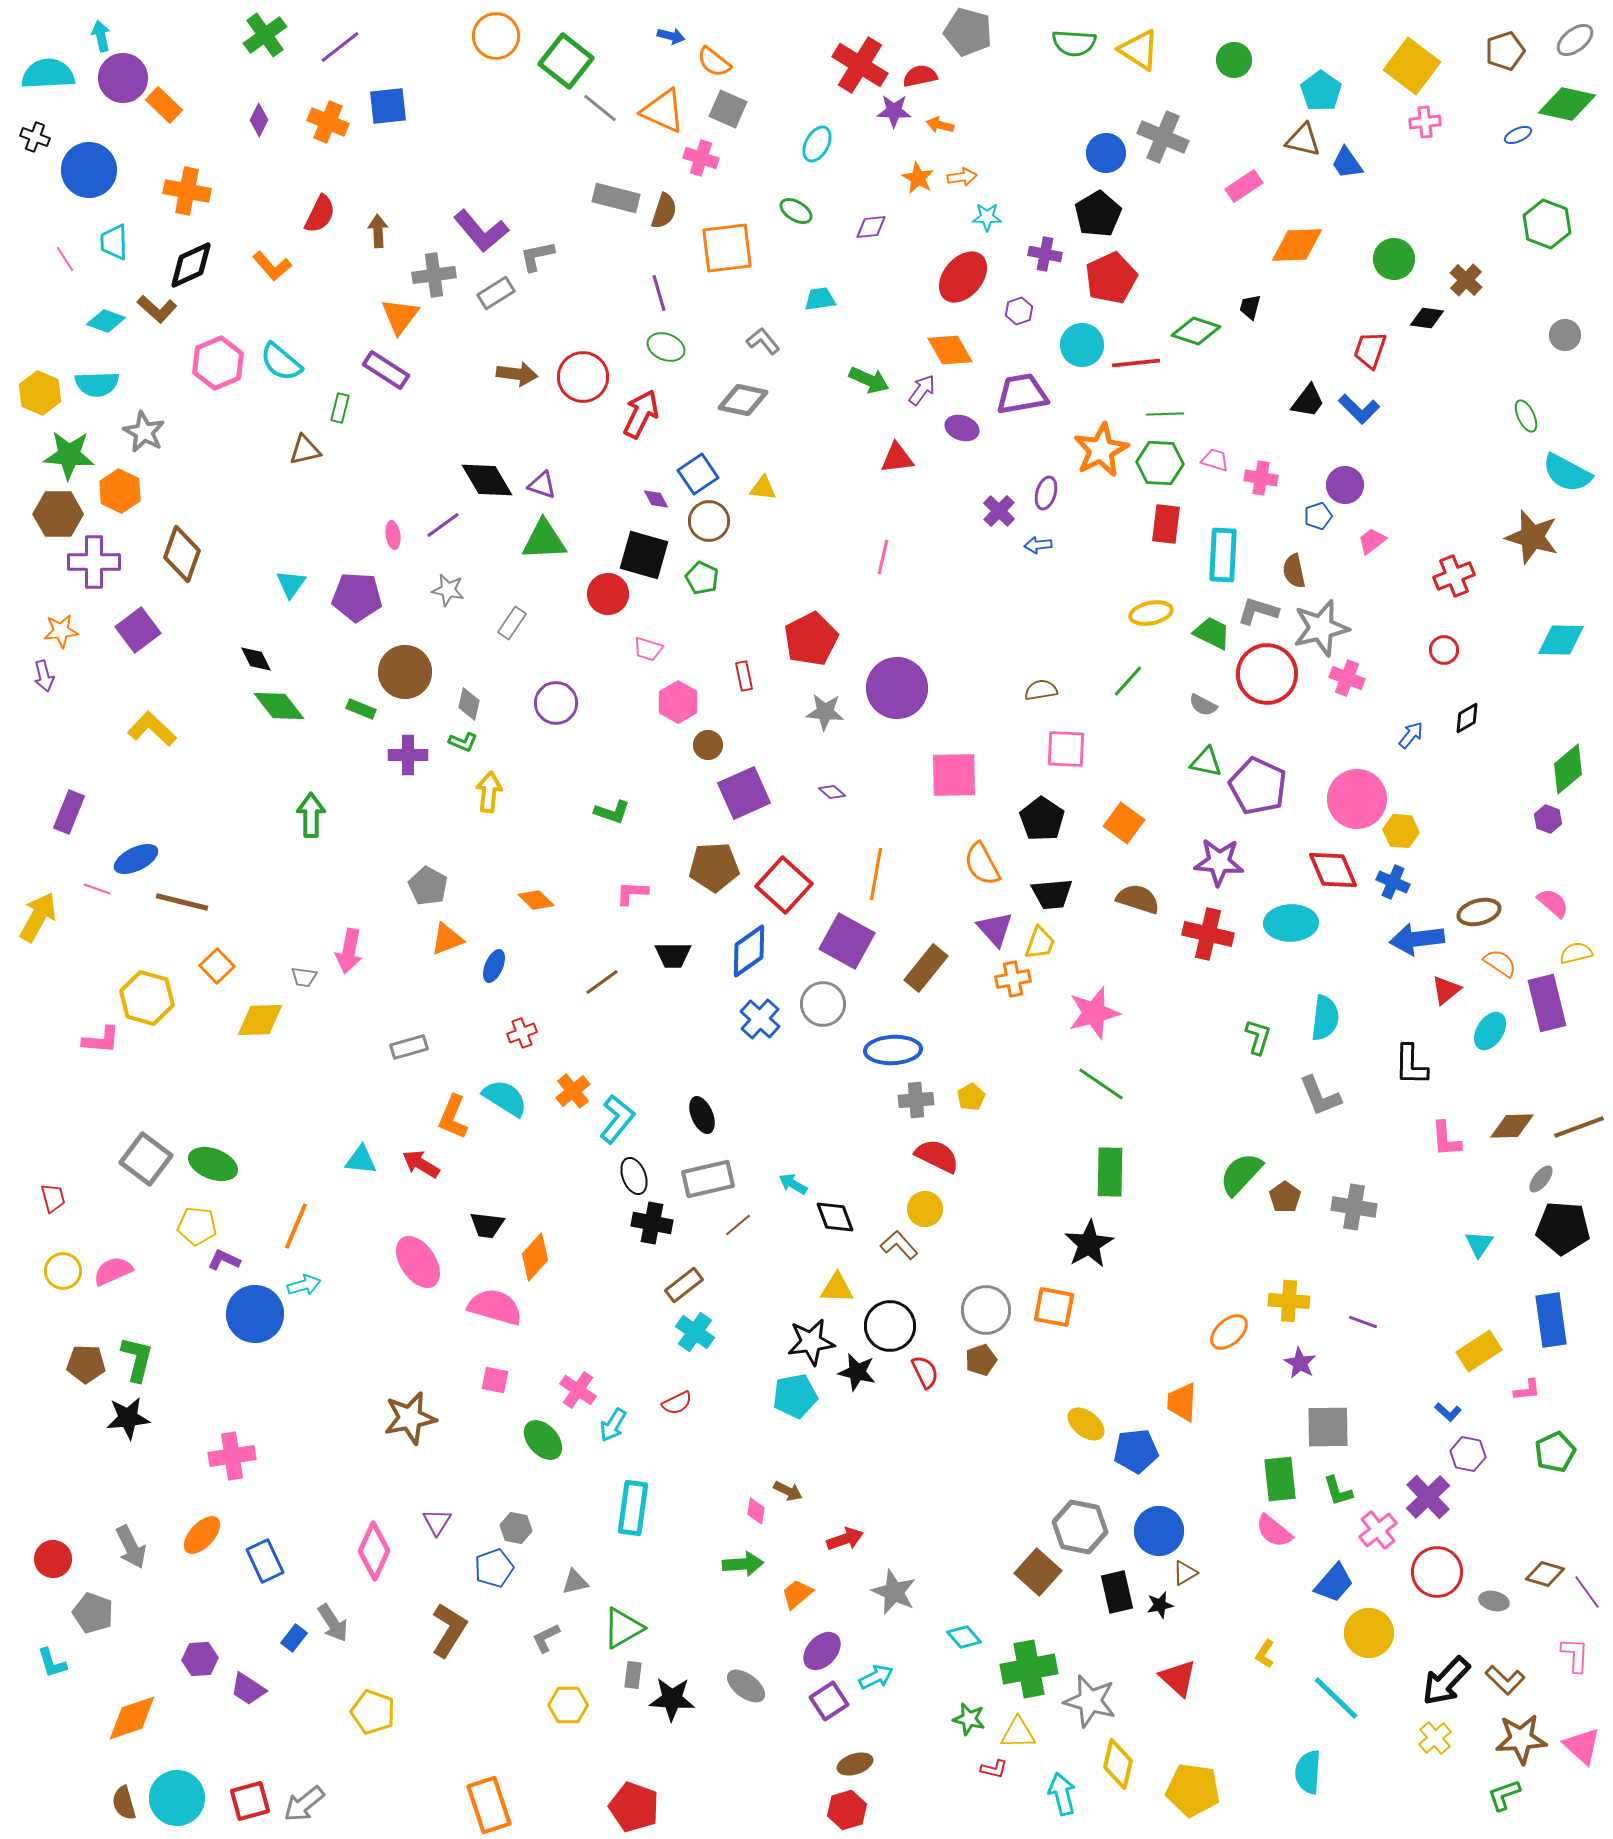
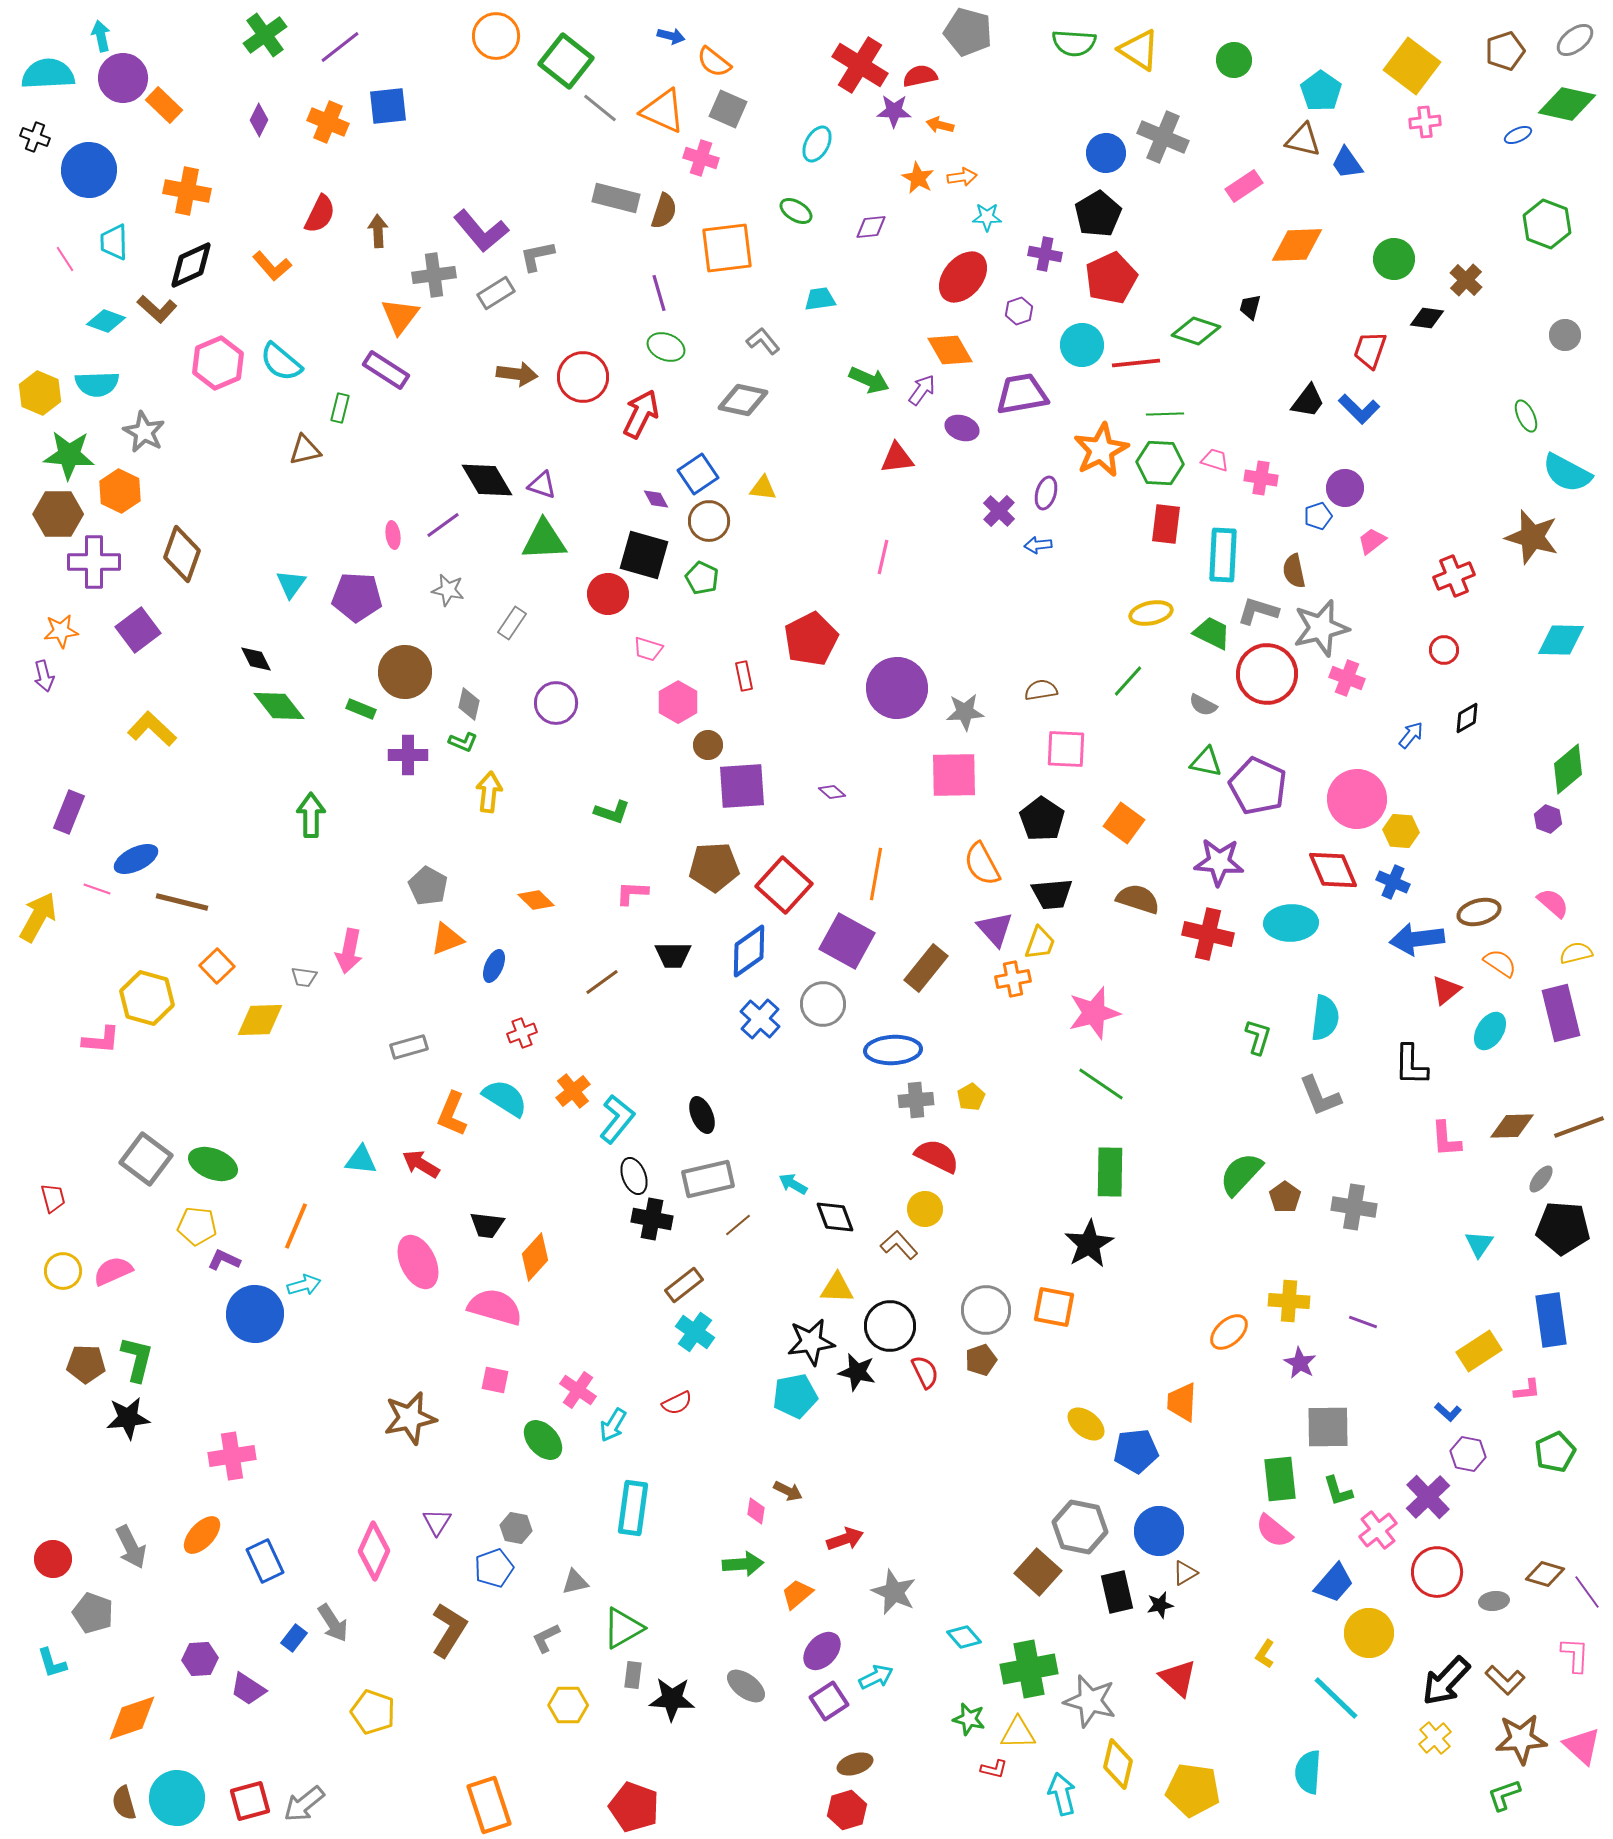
purple circle at (1345, 485): moved 3 px down
gray star at (825, 712): moved 140 px right; rotated 9 degrees counterclockwise
purple square at (744, 793): moved 2 px left, 7 px up; rotated 20 degrees clockwise
purple rectangle at (1547, 1003): moved 14 px right, 10 px down
orange L-shape at (453, 1117): moved 1 px left, 3 px up
black cross at (652, 1223): moved 4 px up
pink ellipse at (418, 1262): rotated 8 degrees clockwise
gray ellipse at (1494, 1601): rotated 20 degrees counterclockwise
